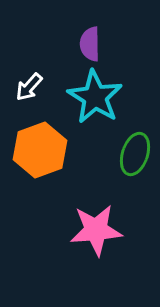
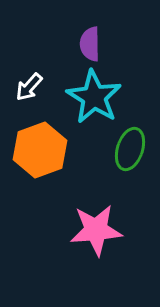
cyan star: moved 1 px left
green ellipse: moved 5 px left, 5 px up
